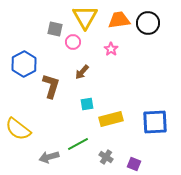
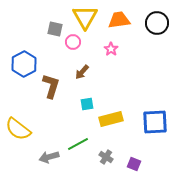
black circle: moved 9 px right
